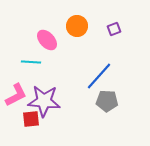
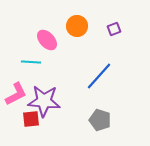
pink L-shape: moved 1 px up
gray pentagon: moved 7 px left, 19 px down; rotated 15 degrees clockwise
